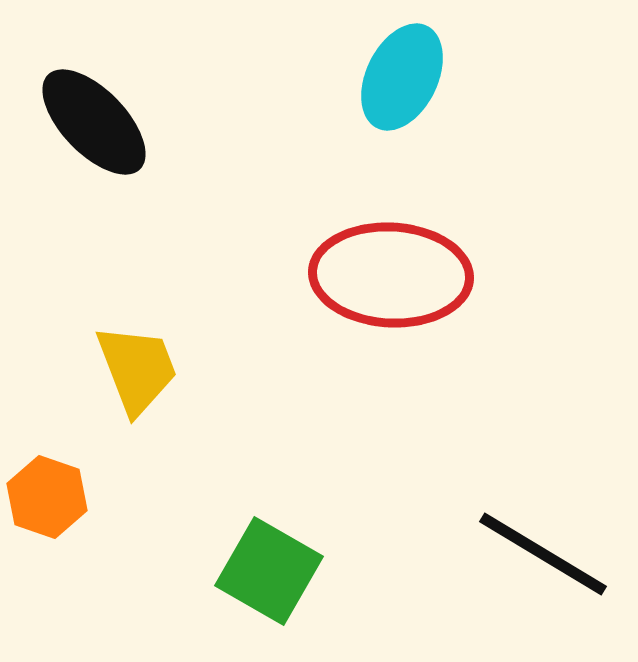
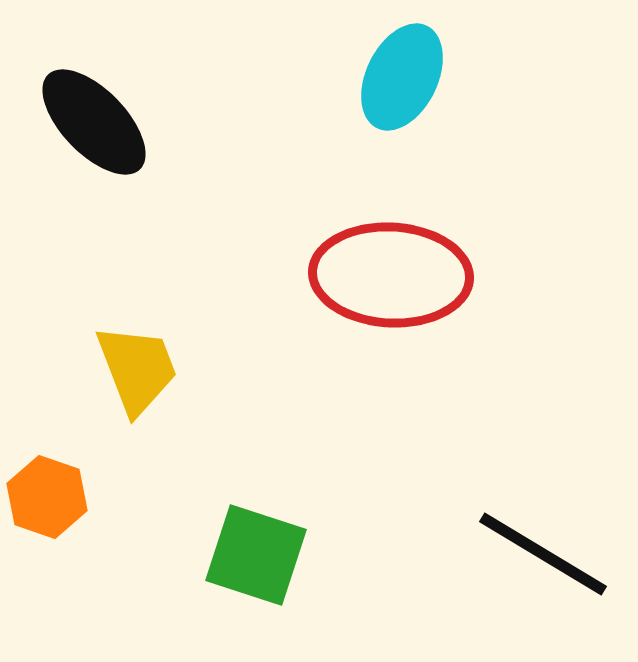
green square: moved 13 px left, 16 px up; rotated 12 degrees counterclockwise
